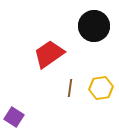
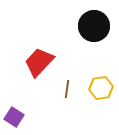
red trapezoid: moved 10 px left, 8 px down; rotated 12 degrees counterclockwise
brown line: moved 3 px left, 1 px down
